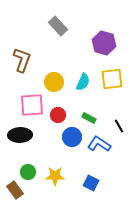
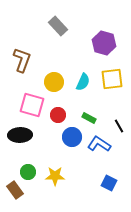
pink square: rotated 20 degrees clockwise
blue square: moved 18 px right
